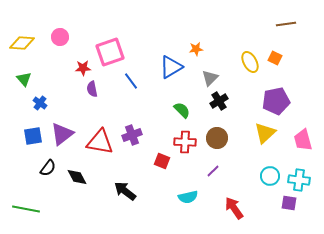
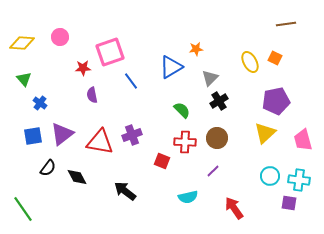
purple semicircle: moved 6 px down
green line: moved 3 px left; rotated 44 degrees clockwise
